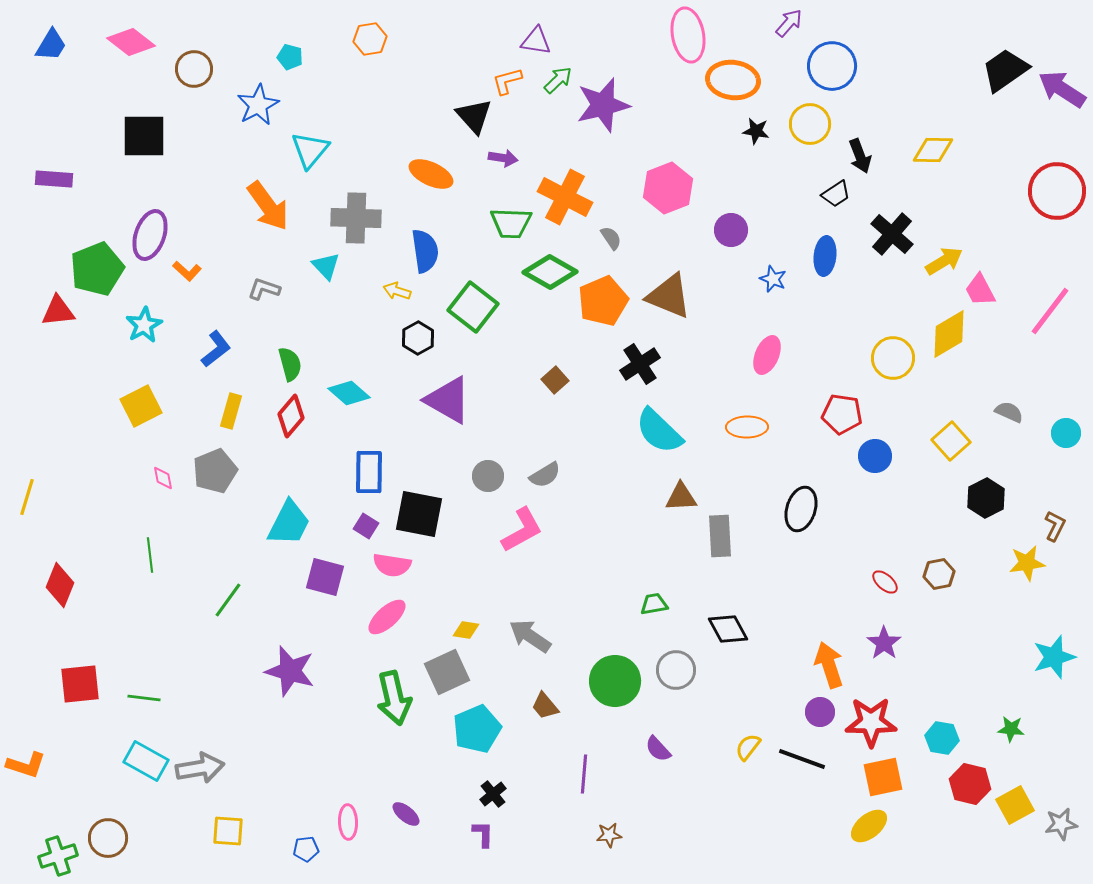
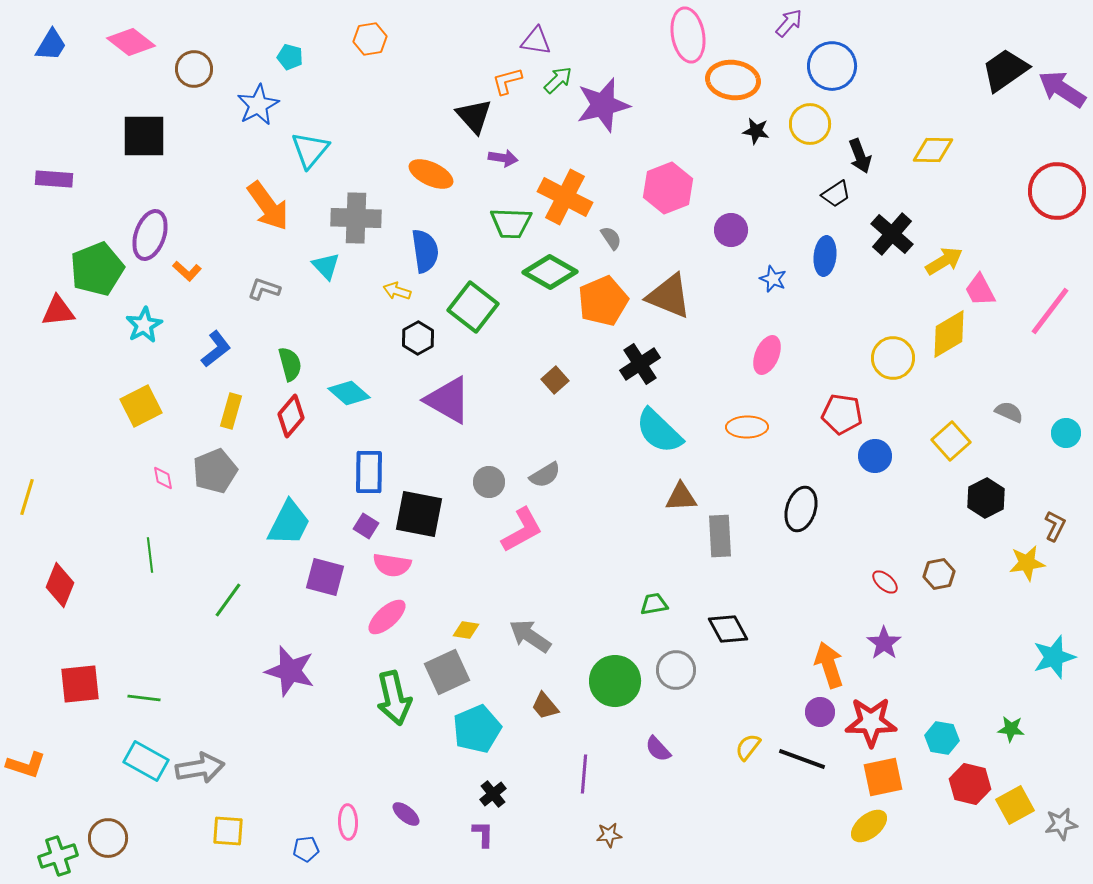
gray circle at (488, 476): moved 1 px right, 6 px down
